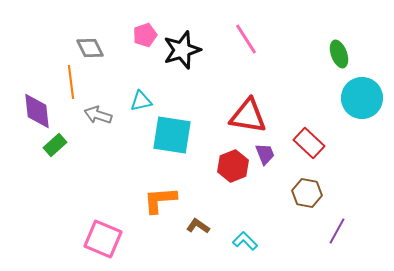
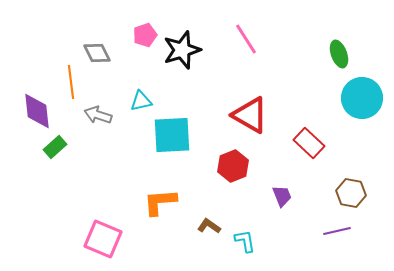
gray diamond: moved 7 px right, 5 px down
red triangle: moved 2 px right, 1 px up; rotated 21 degrees clockwise
cyan square: rotated 12 degrees counterclockwise
green rectangle: moved 2 px down
purple trapezoid: moved 17 px right, 42 px down
brown hexagon: moved 44 px right
orange L-shape: moved 2 px down
brown L-shape: moved 11 px right
purple line: rotated 48 degrees clockwise
cyan L-shape: rotated 35 degrees clockwise
